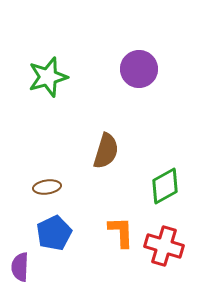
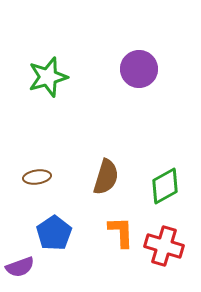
brown semicircle: moved 26 px down
brown ellipse: moved 10 px left, 10 px up
blue pentagon: rotated 8 degrees counterclockwise
purple semicircle: rotated 112 degrees counterclockwise
